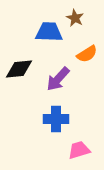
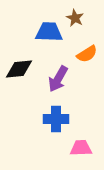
purple arrow: rotated 12 degrees counterclockwise
pink trapezoid: moved 2 px right, 2 px up; rotated 15 degrees clockwise
